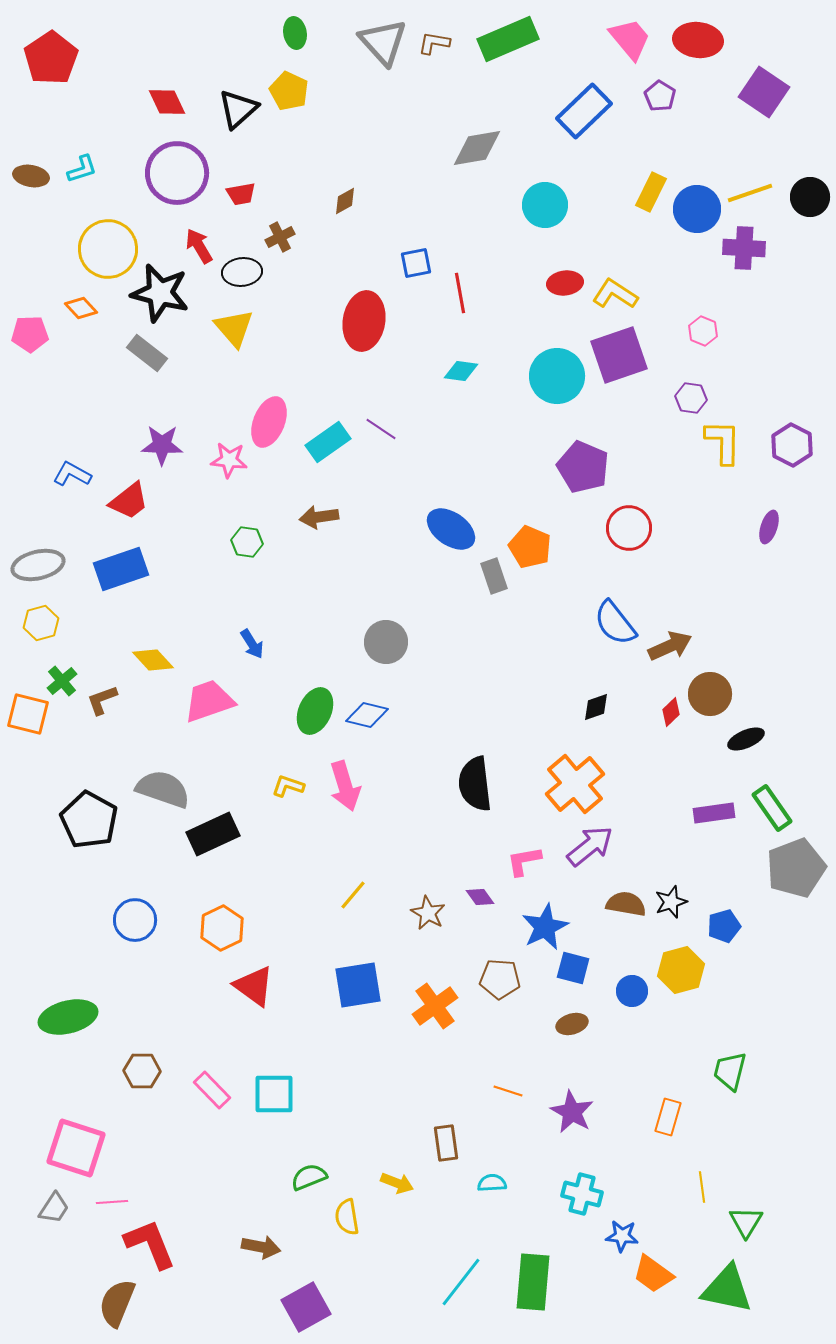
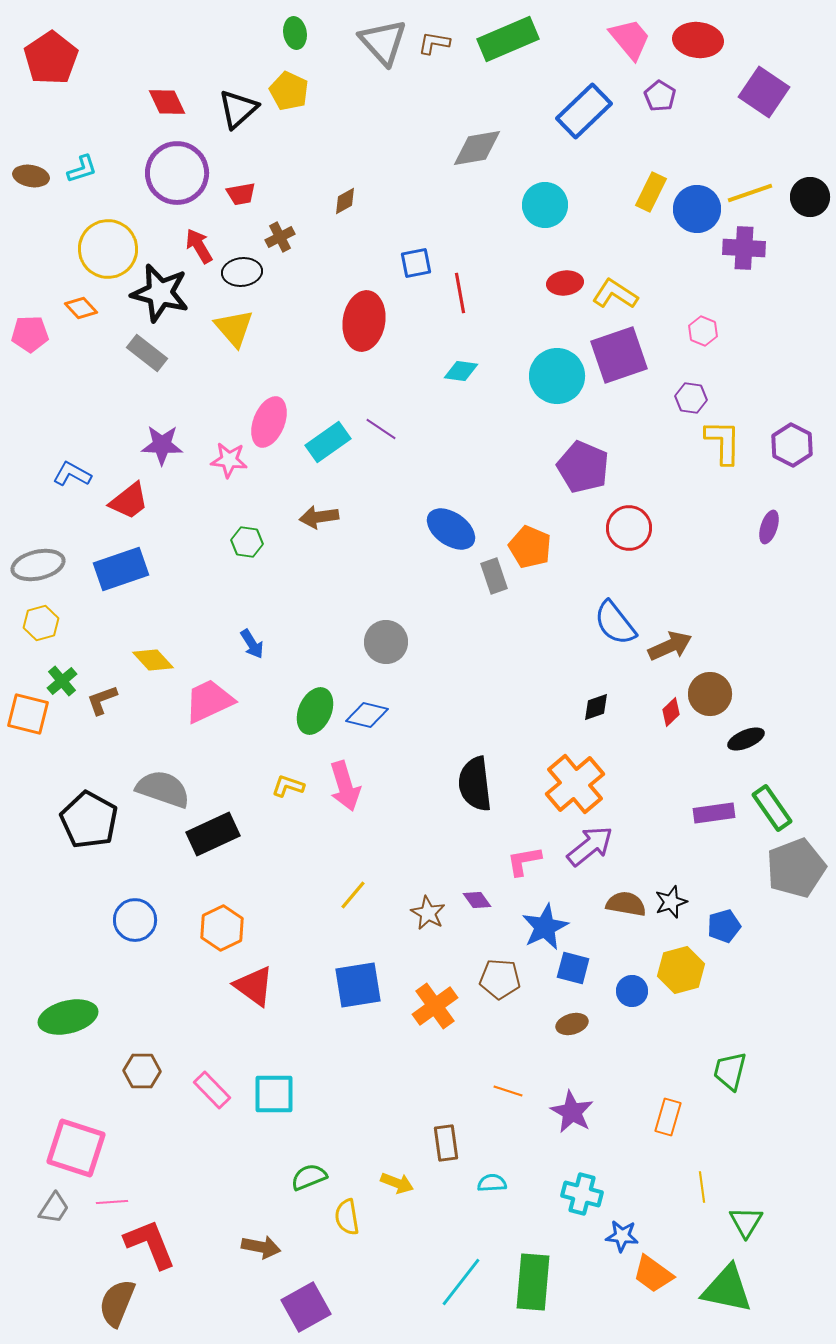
pink trapezoid at (209, 701): rotated 6 degrees counterclockwise
purple diamond at (480, 897): moved 3 px left, 3 px down
